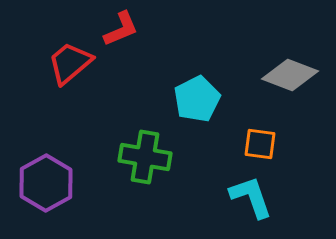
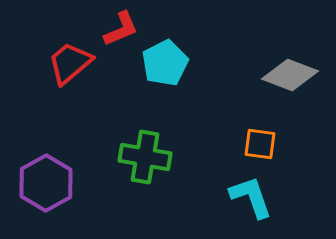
cyan pentagon: moved 32 px left, 36 px up
